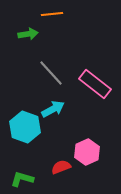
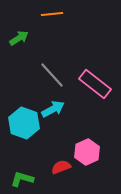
green arrow: moved 9 px left, 4 px down; rotated 24 degrees counterclockwise
gray line: moved 1 px right, 2 px down
cyan hexagon: moved 1 px left, 4 px up
